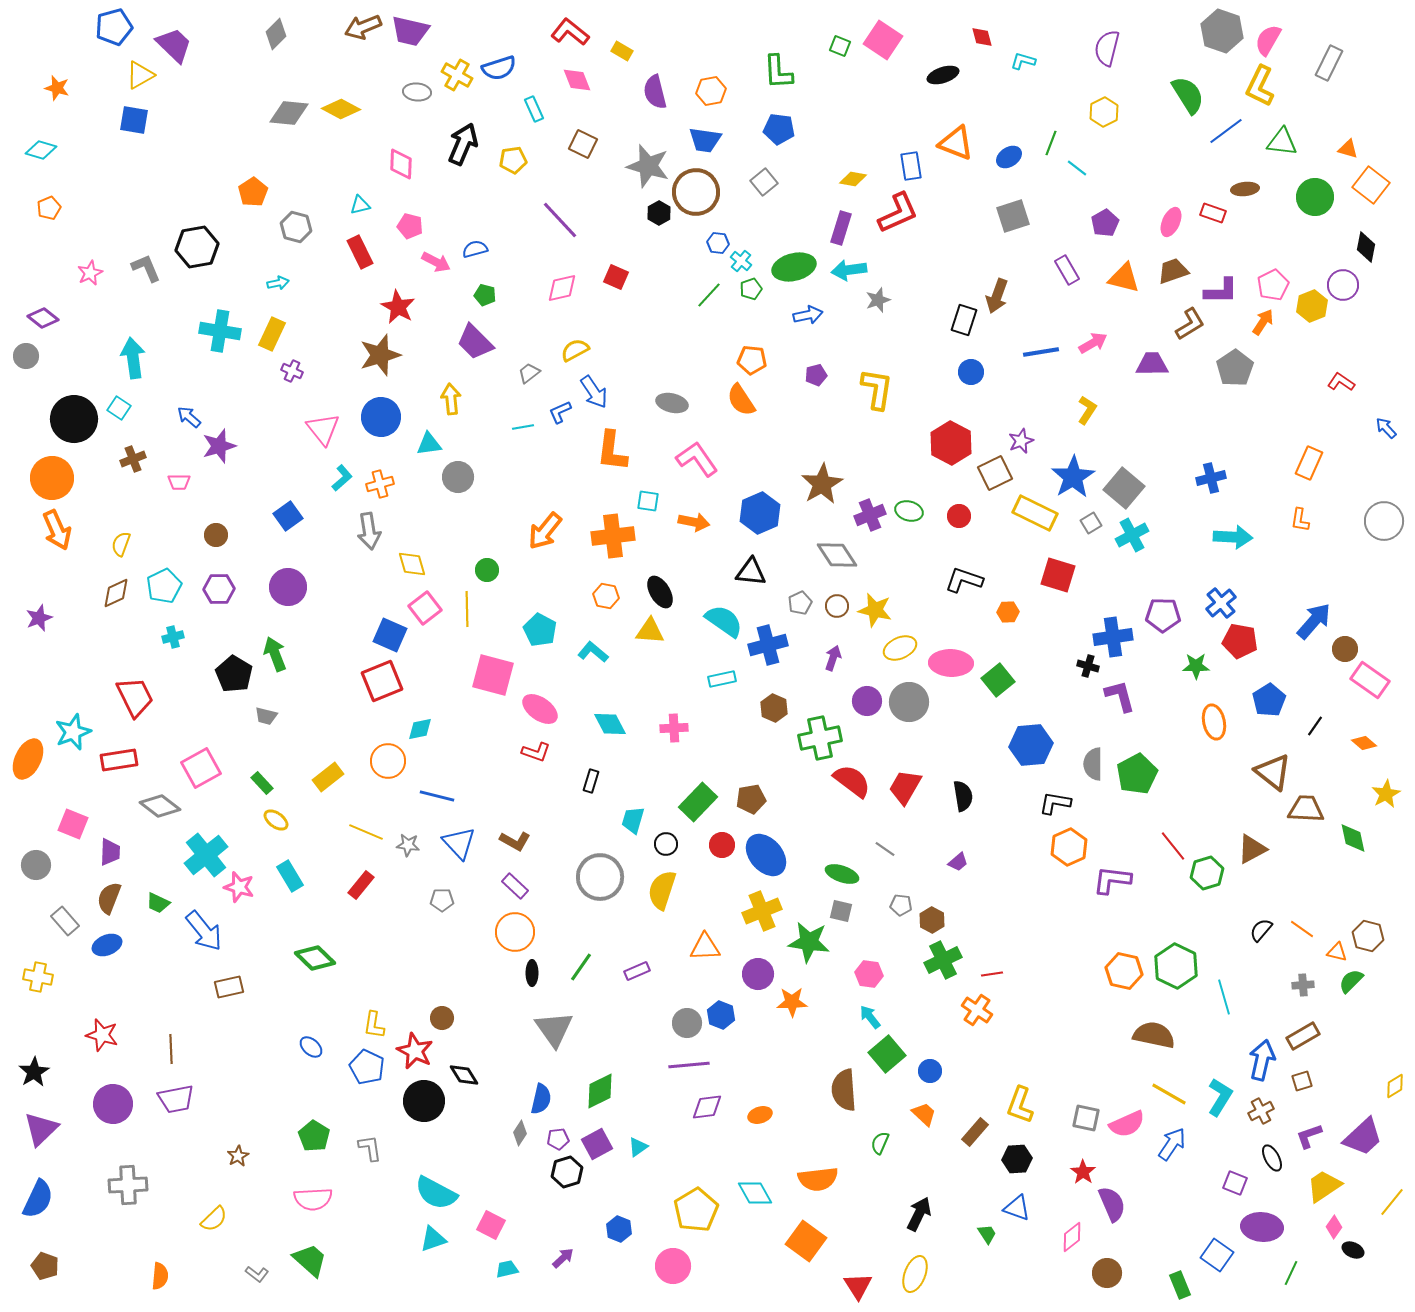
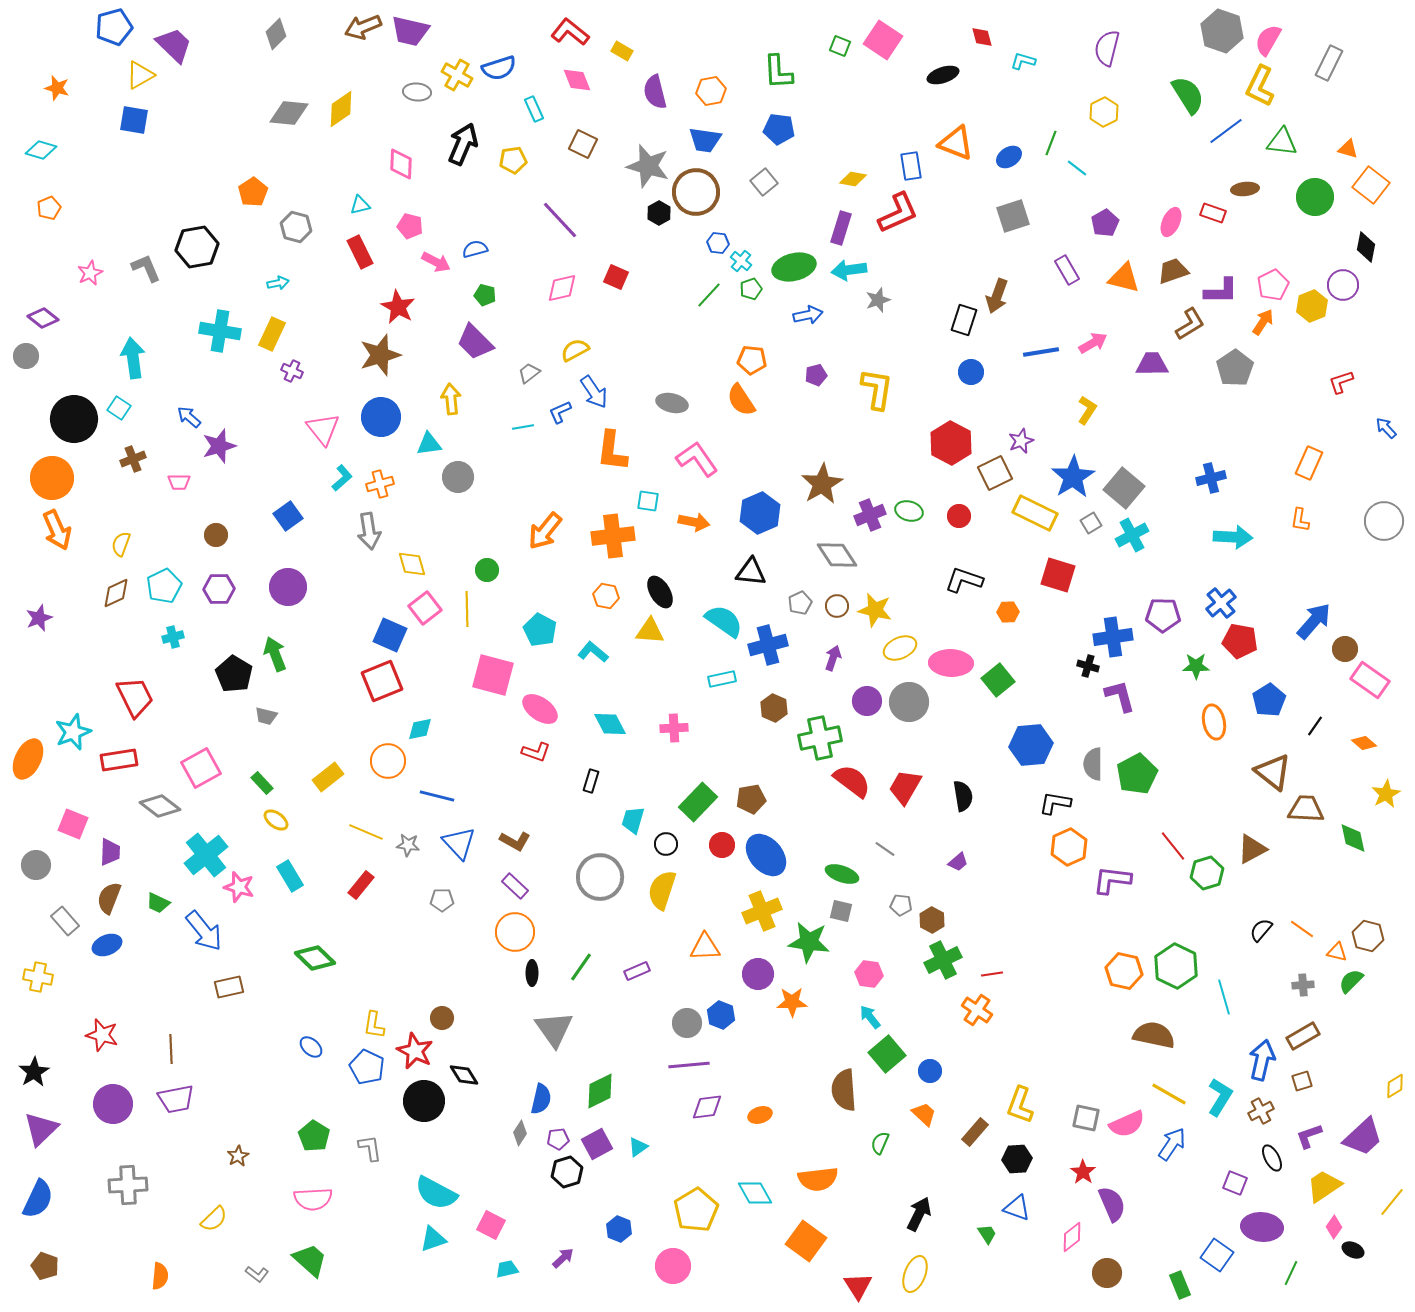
yellow diamond at (341, 109): rotated 63 degrees counterclockwise
red L-shape at (1341, 382): rotated 52 degrees counterclockwise
